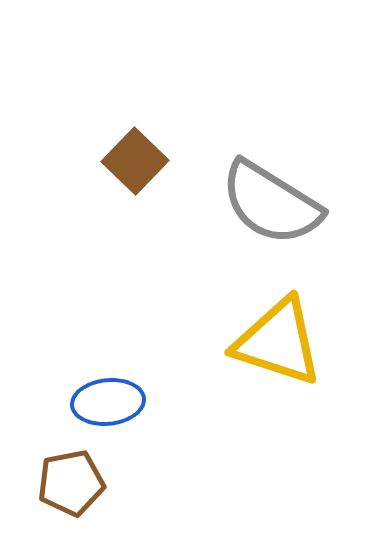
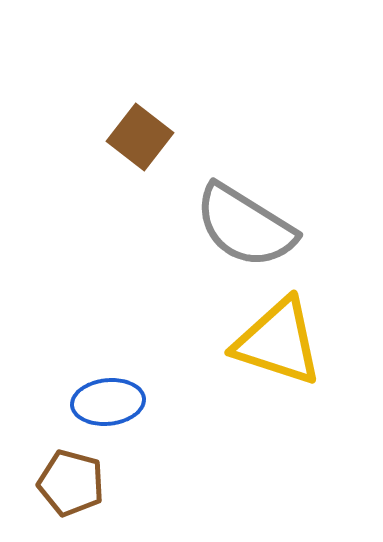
brown square: moved 5 px right, 24 px up; rotated 6 degrees counterclockwise
gray semicircle: moved 26 px left, 23 px down
brown pentagon: rotated 26 degrees clockwise
